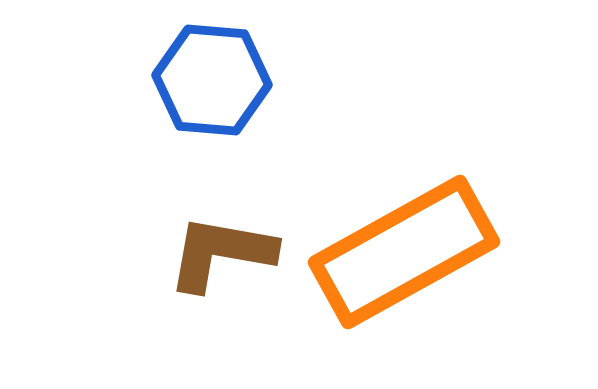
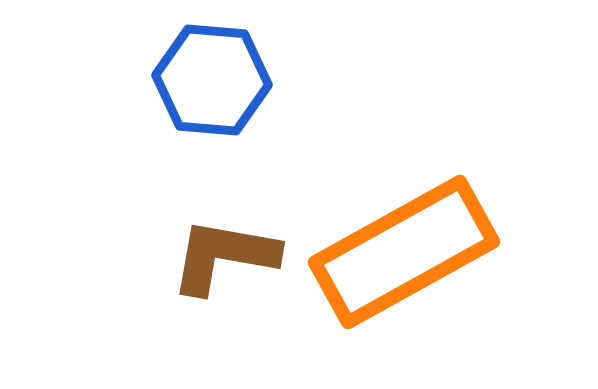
brown L-shape: moved 3 px right, 3 px down
